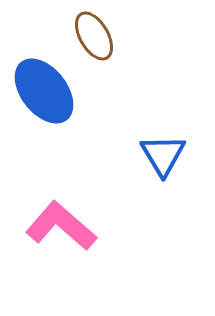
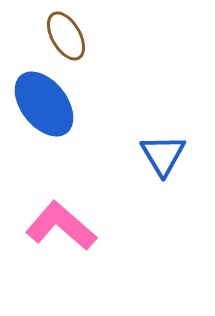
brown ellipse: moved 28 px left
blue ellipse: moved 13 px down
